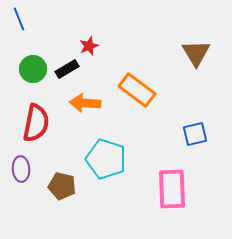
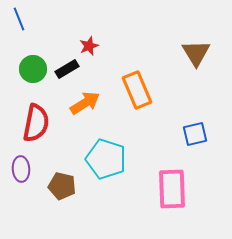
orange rectangle: rotated 30 degrees clockwise
orange arrow: rotated 144 degrees clockwise
